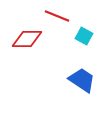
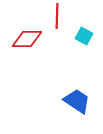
red line: rotated 70 degrees clockwise
blue trapezoid: moved 5 px left, 21 px down
